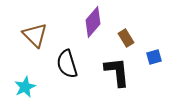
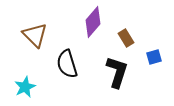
black L-shape: rotated 24 degrees clockwise
